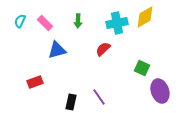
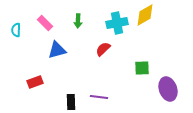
yellow diamond: moved 2 px up
cyan semicircle: moved 4 px left, 9 px down; rotated 24 degrees counterclockwise
green square: rotated 28 degrees counterclockwise
purple ellipse: moved 8 px right, 2 px up
purple line: rotated 48 degrees counterclockwise
black rectangle: rotated 14 degrees counterclockwise
